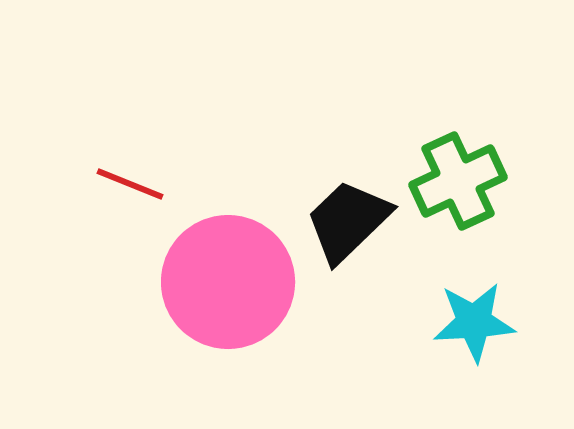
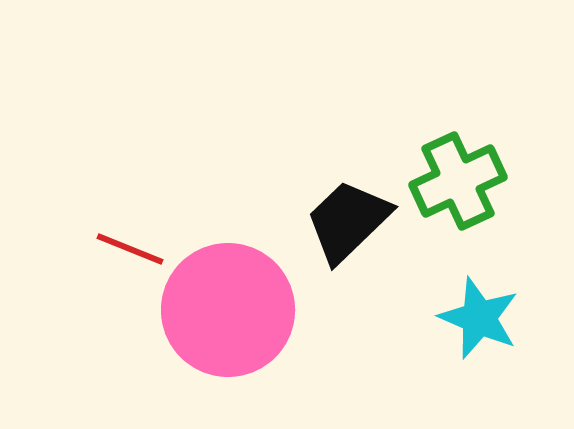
red line: moved 65 px down
pink circle: moved 28 px down
cyan star: moved 5 px right, 4 px up; rotated 26 degrees clockwise
